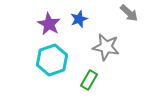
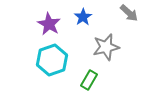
blue star: moved 4 px right, 2 px up; rotated 12 degrees counterclockwise
gray star: rotated 24 degrees counterclockwise
